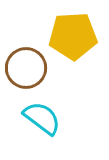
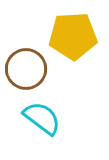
brown circle: moved 1 px down
